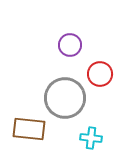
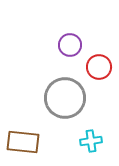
red circle: moved 1 px left, 7 px up
brown rectangle: moved 6 px left, 13 px down
cyan cross: moved 3 px down; rotated 15 degrees counterclockwise
